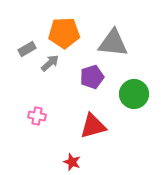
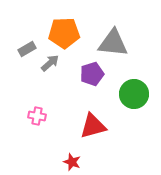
purple pentagon: moved 3 px up
